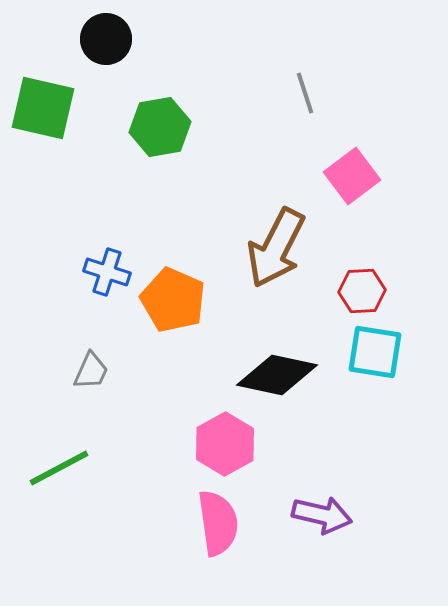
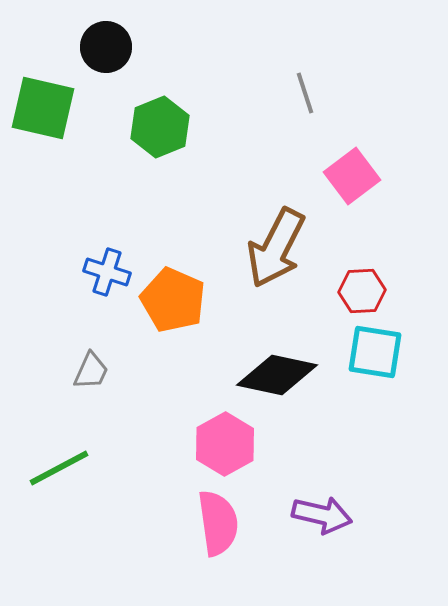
black circle: moved 8 px down
green hexagon: rotated 12 degrees counterclockwise
